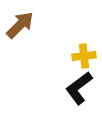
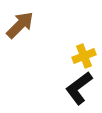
yellow cross: rotated 15 degrees counterclockwise
